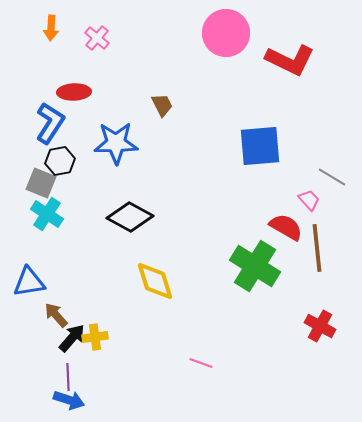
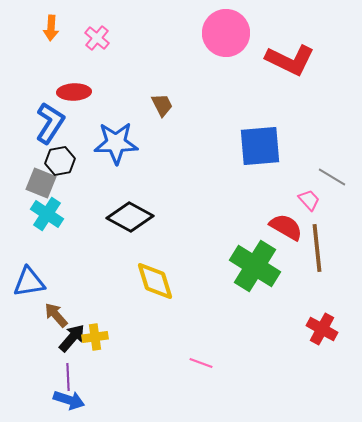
red cross: moved 2 px right, 3 px down
